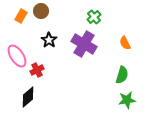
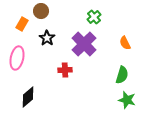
orange rectangle: moved 1 px right, 8 px down
black star: moved 2 px left, 2 px up
purple cross: rotated 15 degrees clockwise
pink ellipse: moved 2 px down; rotated 45 degrees clockwise
red cross: moved 28 px right; rotated 24 degrees clockwise
green star: rotated 24 degrees clockwise
